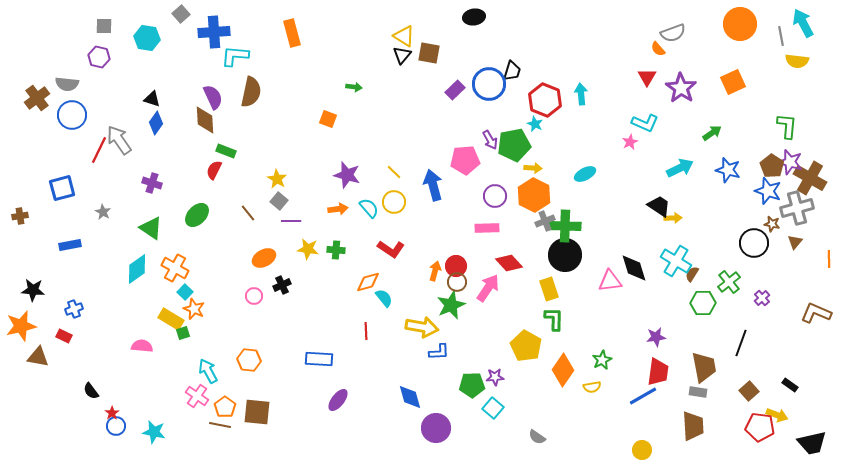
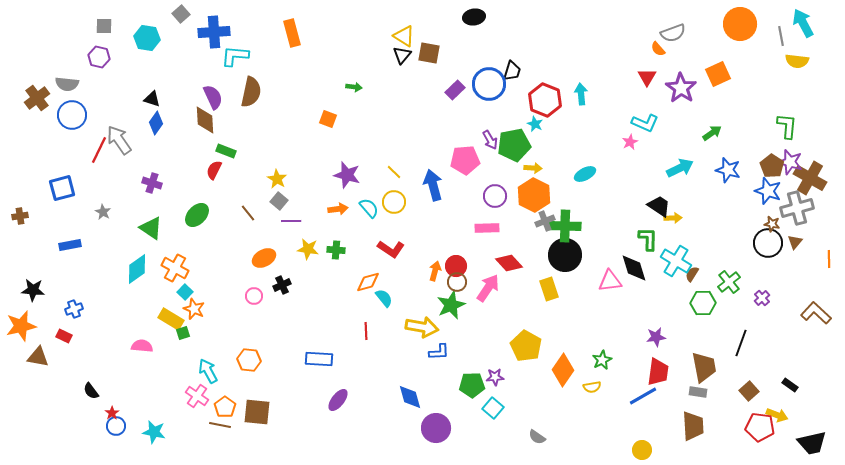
orange square at (733, 82): moved 15 px left, 8 px up
black circle at (754, 243): moved 14 px right
brown L-shape at (816, 313): rotated 20 degrees clockwise
green L-shape at (554, 319): moved 94 px right, 80 px up
